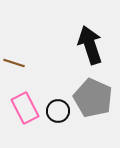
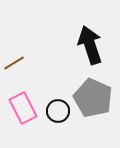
brown line: rotated 50 degrees counterclockwise
pink rectangle: moved 2 px left
